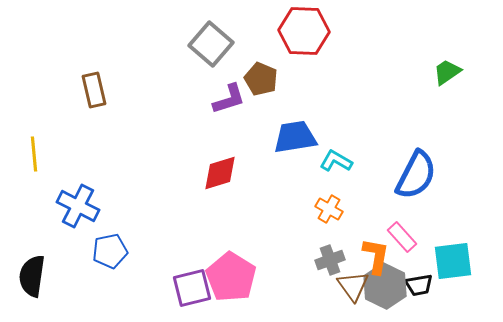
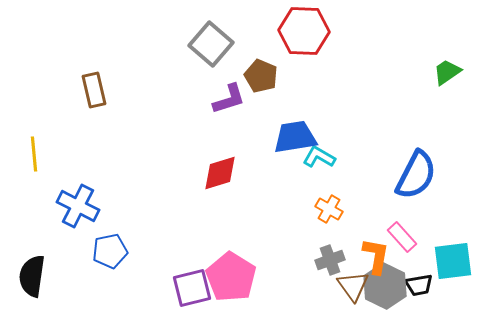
brown pentagon: moved 3 px up
cyan L-shape: moved 17 px left, 4 px up
